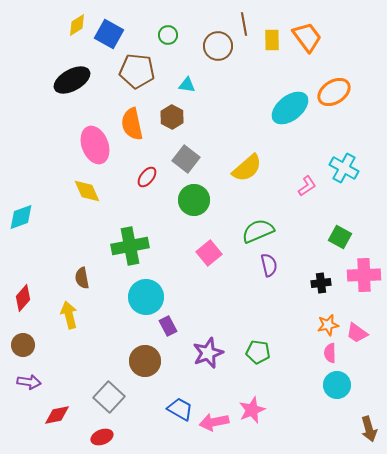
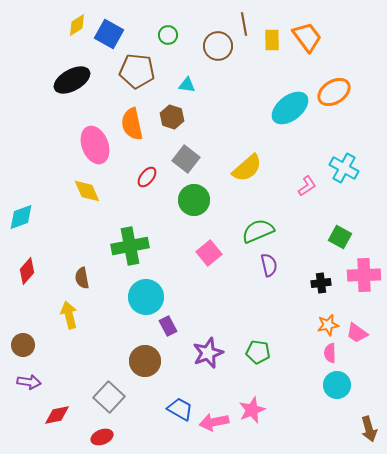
brown hexagon at (172, 117): rotated 10 degrees counterclockwise
red diamond at (23, 298): moved 4 px right, 27 px up
